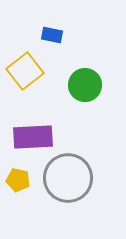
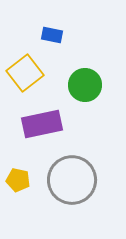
yellow square: moved 2 px down
purple rectangle: moved 9 px right, 13 px up; rotated 9 degrees counterclockwise
gray circle: moved 4 px right, 2 px down
